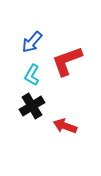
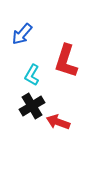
blue arrow: moved 10 px left, 8 px up
red L-shape: moved 1 px left; rotated 52 degrees counterclockwise
red arrow: moved 7 px left, 4 px up
